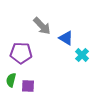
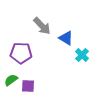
green semicircle: rotated 40 degrees clockwise
